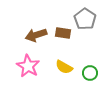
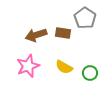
gray pentagon: moved 1 px up
pink star: rotated 20 degrees clockwise
